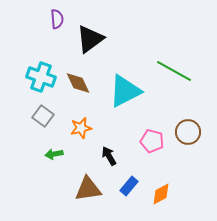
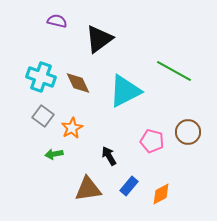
purple semicircle: moved 2 px down; rotated 72 degrees counterclockwise
black triangle: moved 9 px right
orange star: moved 9 px left; rotated 15 degrees counterclockwise
